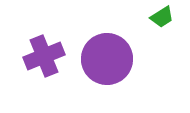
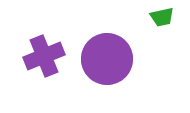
green trapezoid: rotated 20 degrees clockwise
